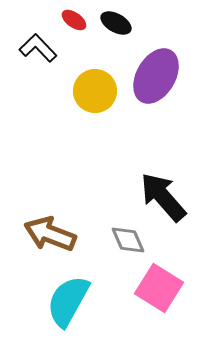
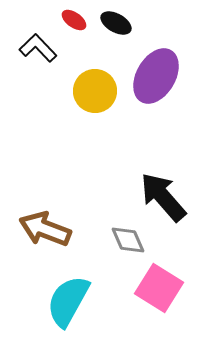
brown arrow: moved 5 px left, 5 px up
